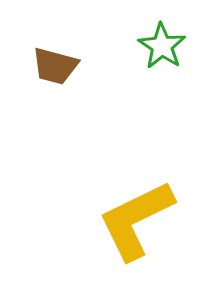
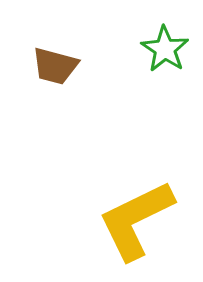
green star: moved 3 px right, 3 px down
